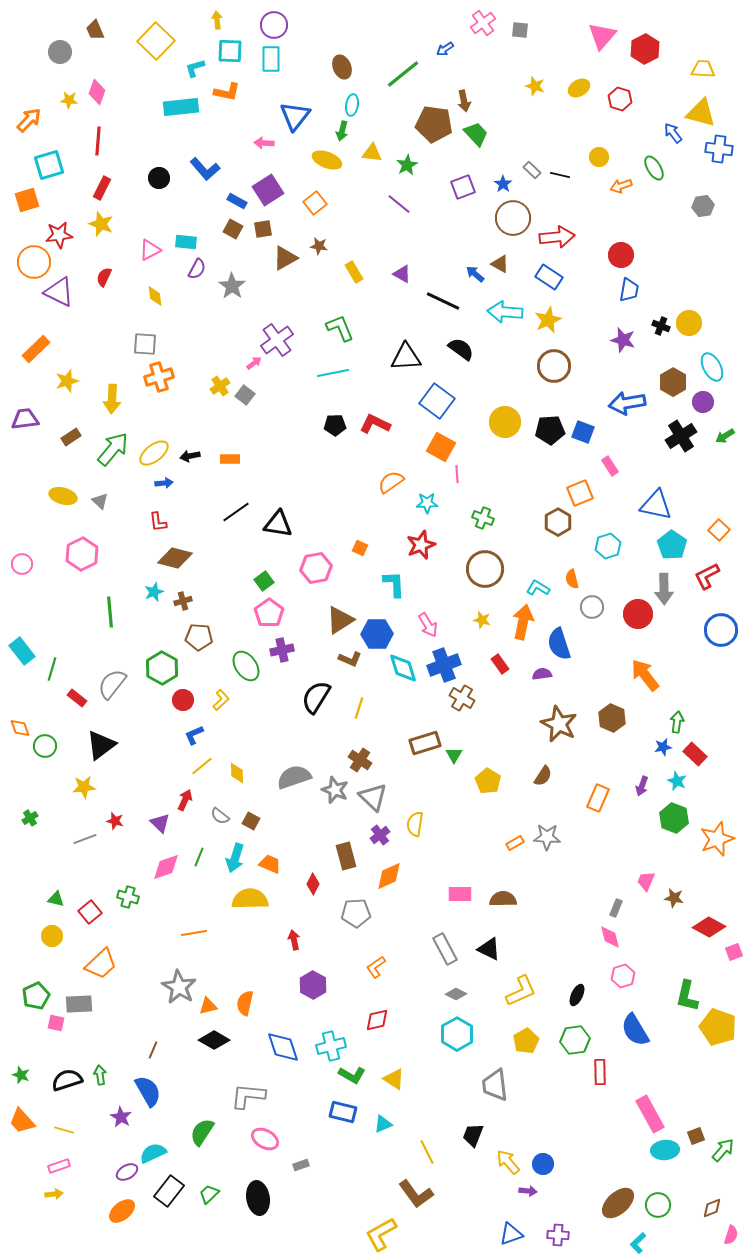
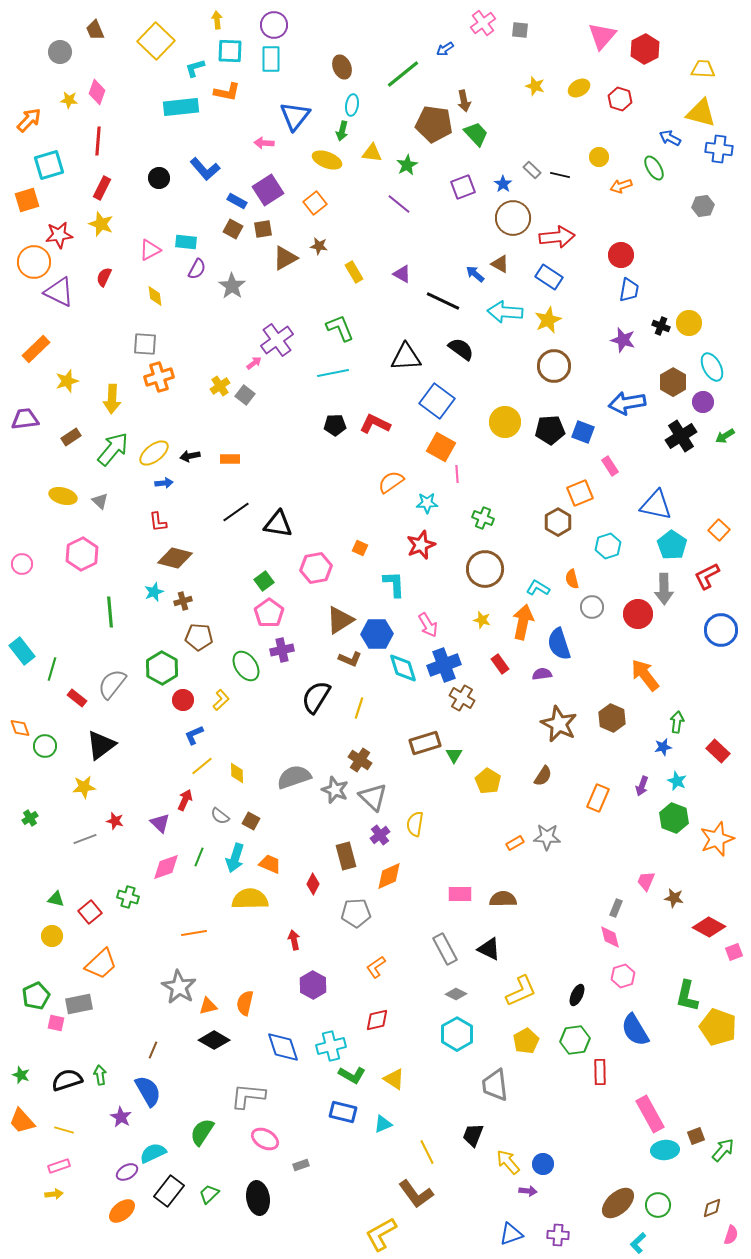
blue arrow at (673, 133): moved 3 px left, 5 px down; rotated 25 degrees counterclockwise
red rectangle at (695, 754): moved 23 px right, 3 px up
gray rectangle at (79, 1004): rotated 8 degrees counterclockwise
